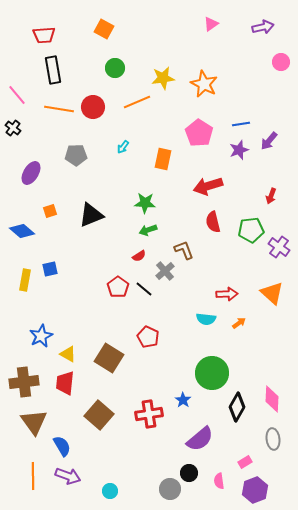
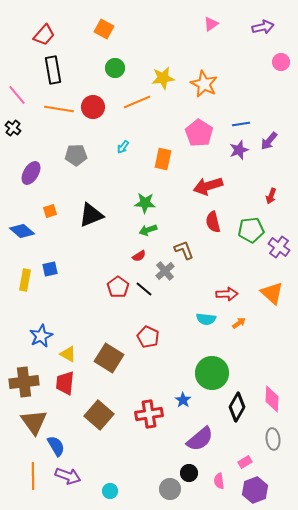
red trapezoid at (44, 35): rotated 45 degrees counterclockwise
blue semicircle at (62, 446): moved 6 px left
